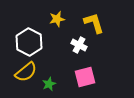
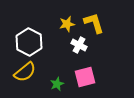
yellow star: moved 10 px right, 5 px down
yellow semicircle: moved 1 px left
green star: moved 8 px right
